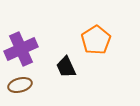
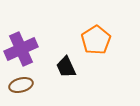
brown ellipse: moved 1 px right
